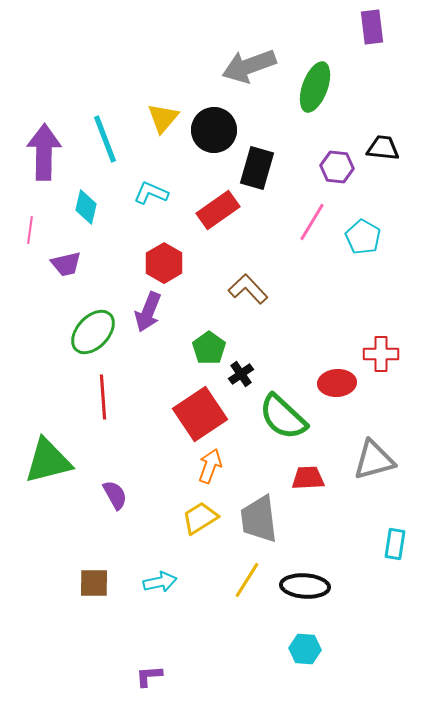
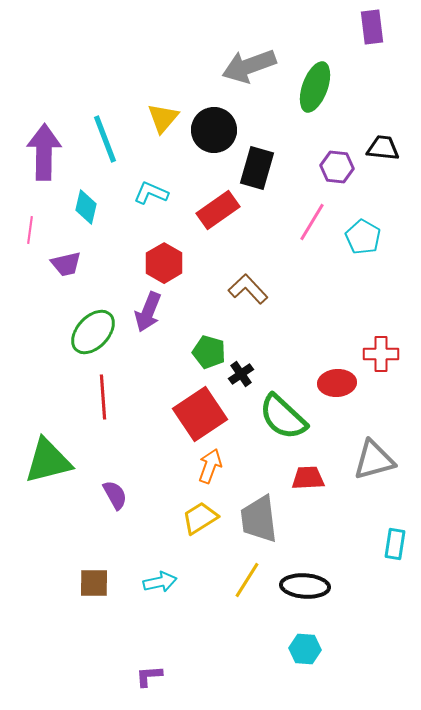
green pentagon at (209, 348): moved 4 px down; rotated 20 degrees counterclockwise
